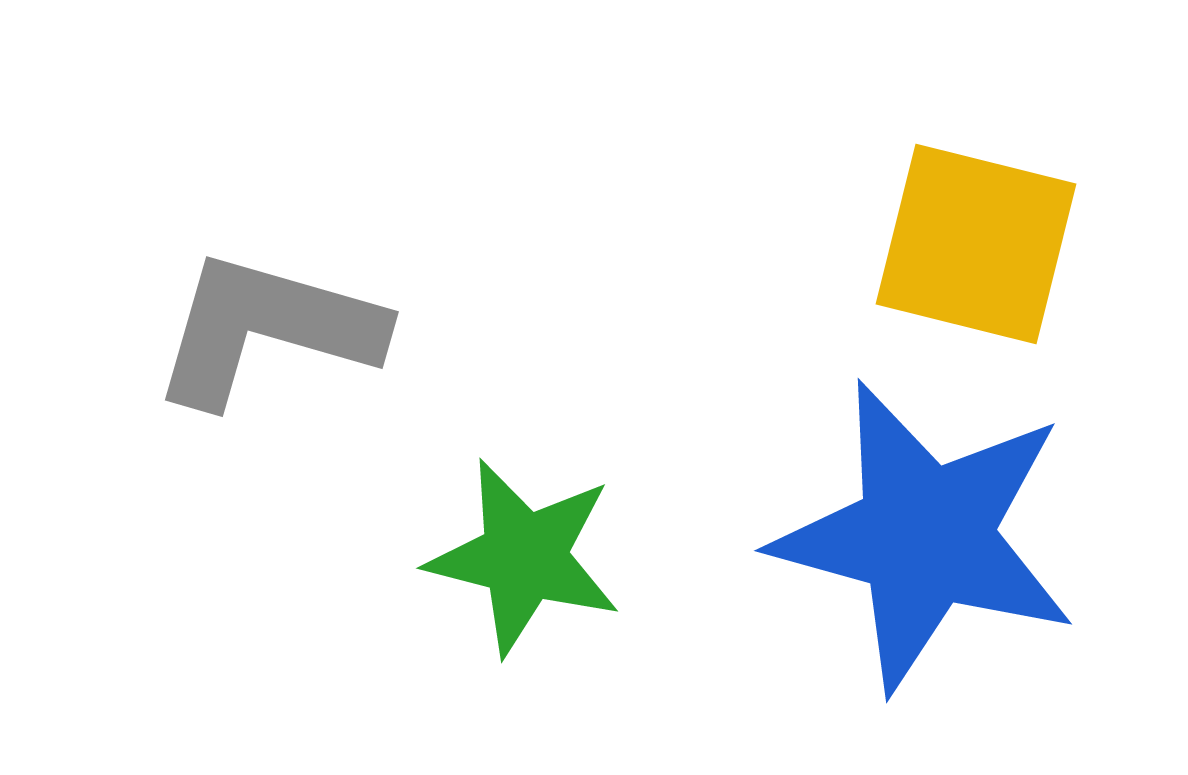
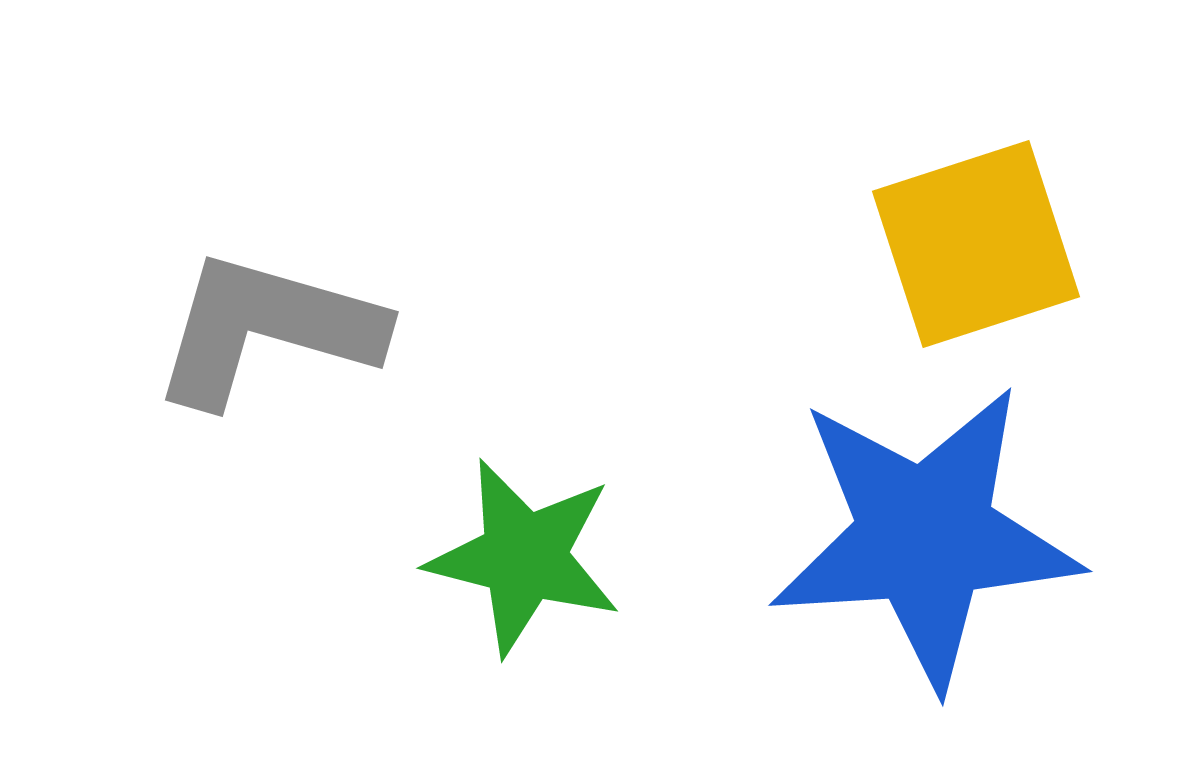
yellow square: rotated 32 degrees counterclockwise
blue star: rotated 19 degrees counterclockwise
